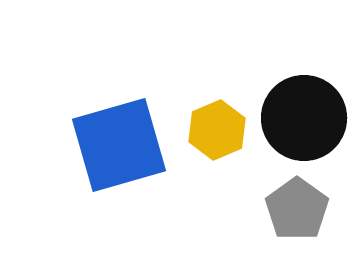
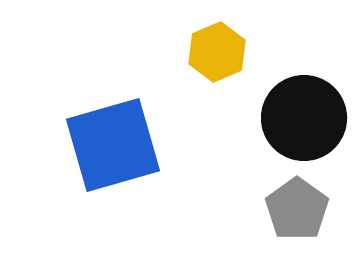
yellow hexagon: moved 78 px up
blue square: moved 6 px left
